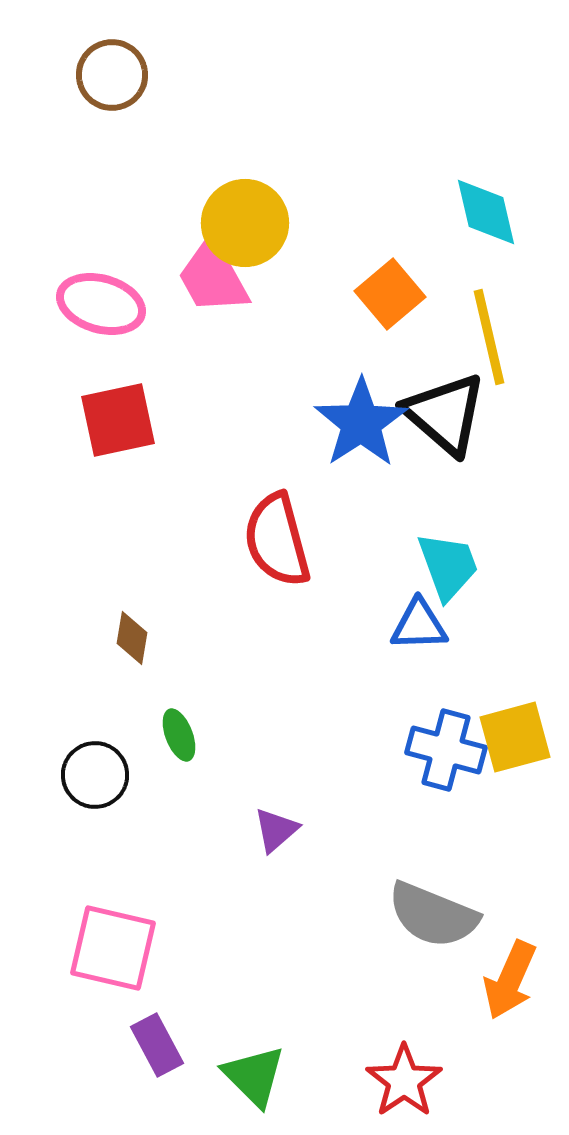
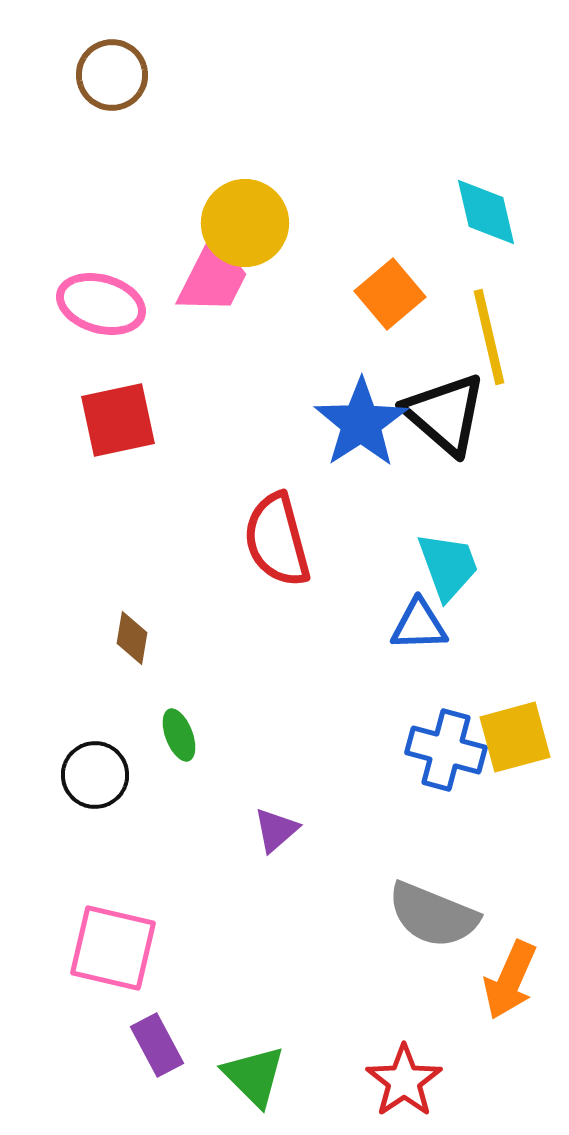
pink trapezoid: rotated 124 degrees counterclockwise
